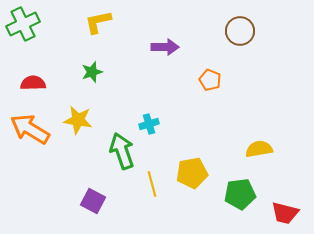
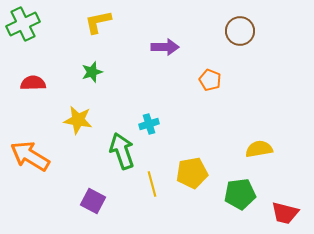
orange arrow: moved 27 px down
